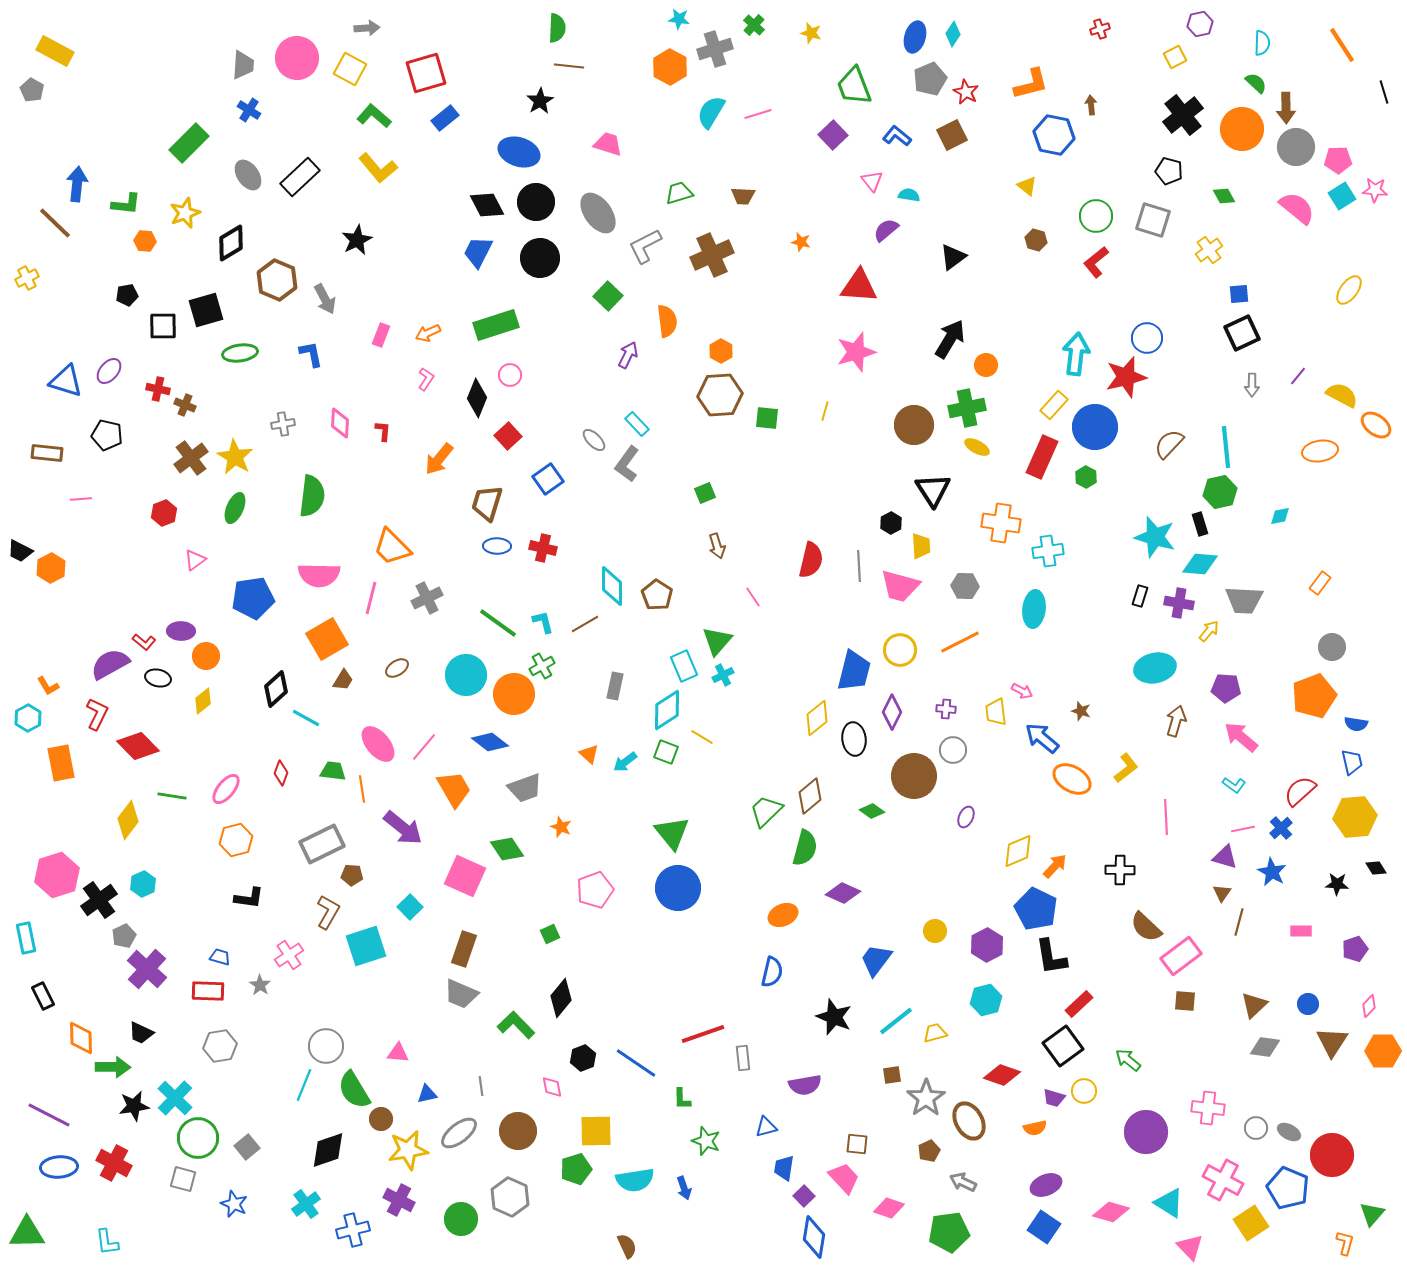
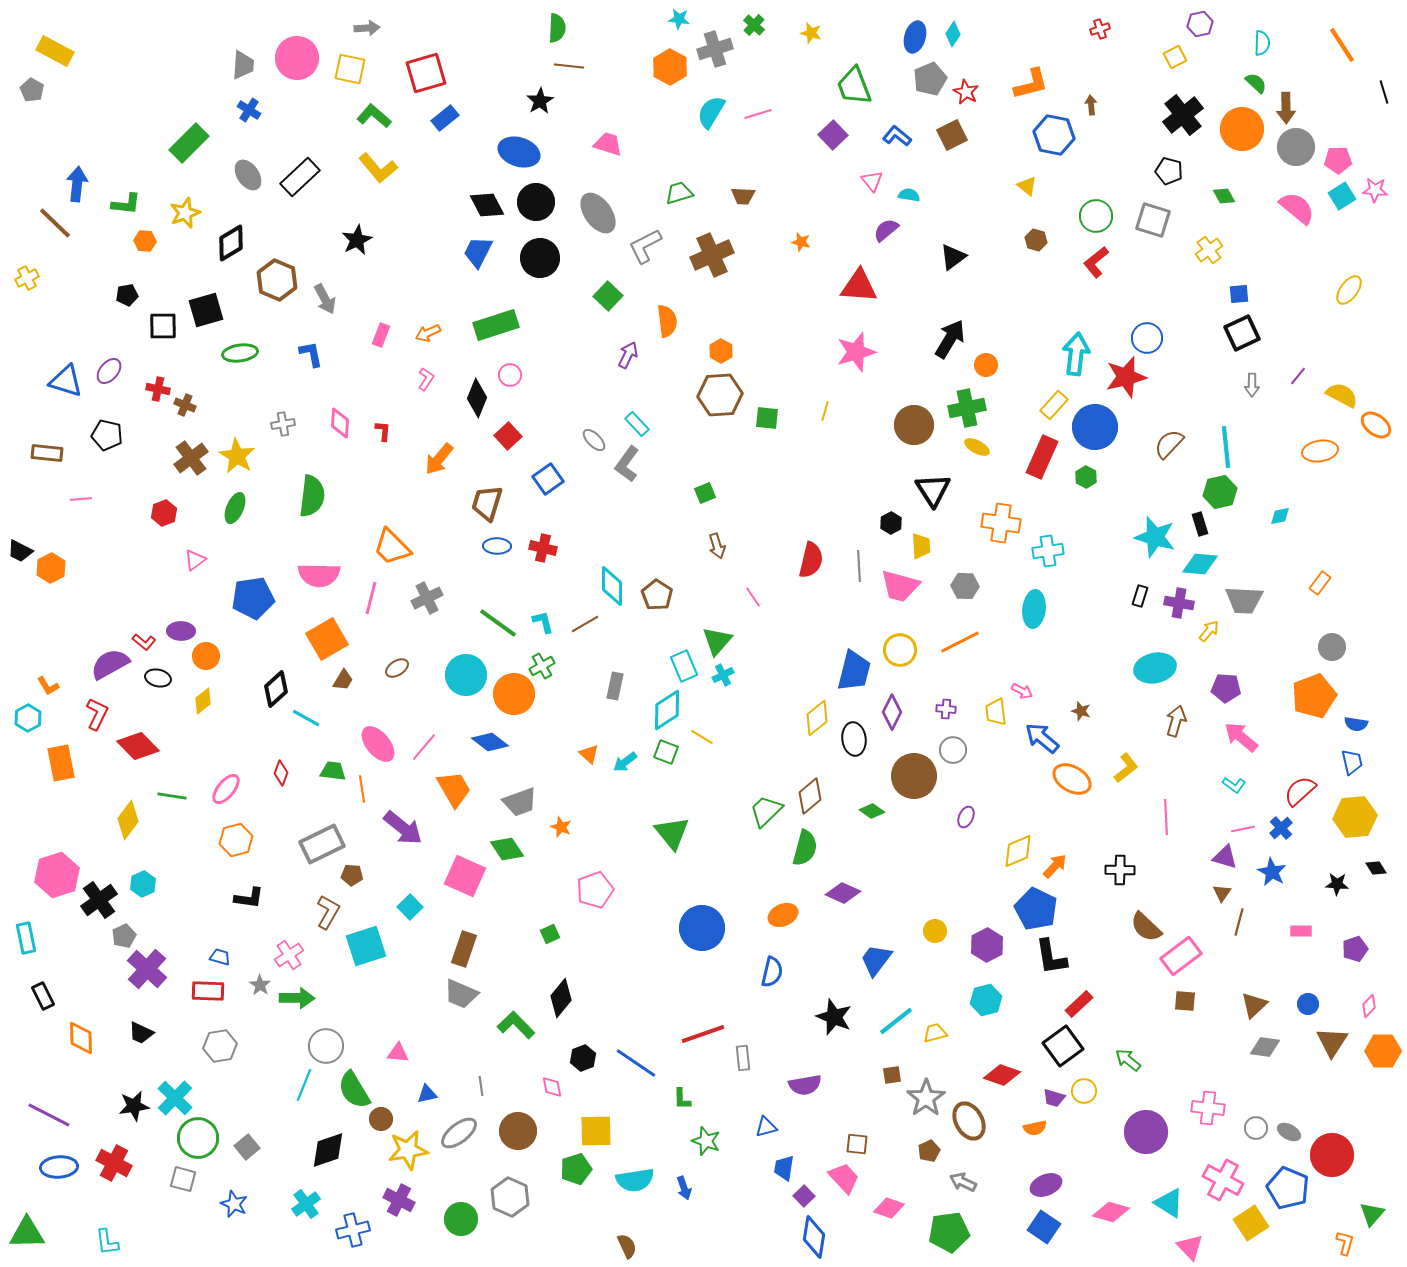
yellow square at (350, 69): rotated 16 degrees counterclockwise
yellow star at (235, 457): moved 2 px right, 1 px up
gray trapezoid at (525, 788): moved 5 px left, 14 px down
blue circle at (678, 888): moved 24 px right, 40 px down
green arrow at (113, 1067): moved 184 px right, 69 px up
